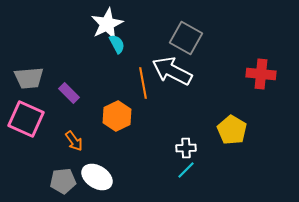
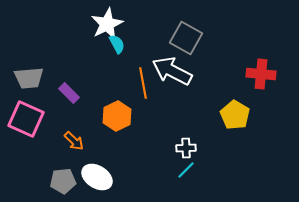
yellow pentagon: moved 3 px right, 15 px up
orange arrow: rotated 10 degrees counterclockwise
